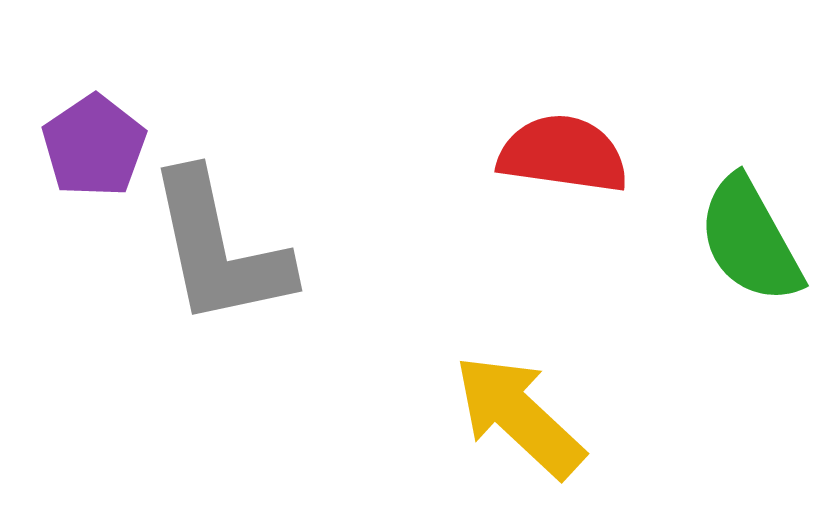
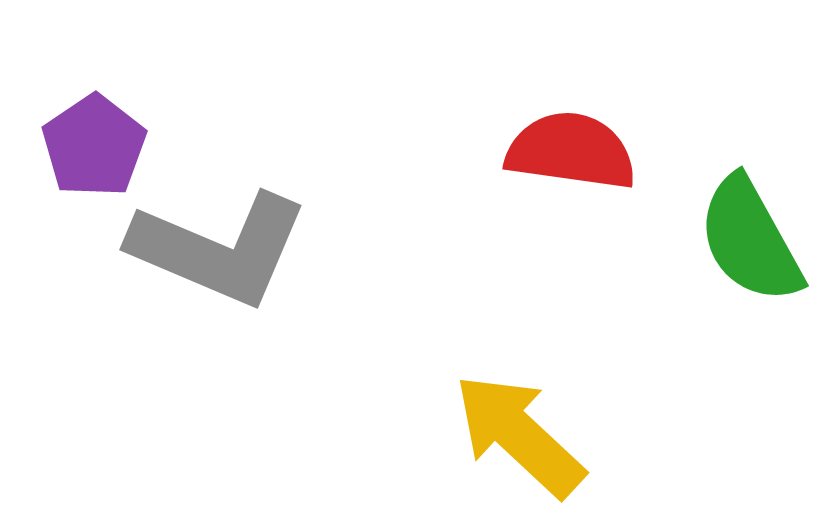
red semicircle: moved 8 px right, 3 px up
gray L-shape: rotated 55 degrees counterclockwise
yellow arrow: moved 19 px down
